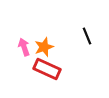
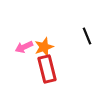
pink arrow: rotated 96 degrees counterclockwise
red rectangle: rotated 52 degrees clockwise
